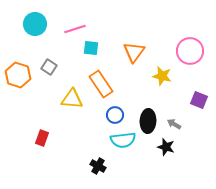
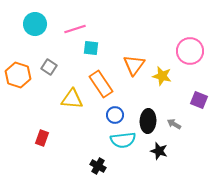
orange triangle: moved 13 px down
black star: moved 7 px left, 4 px down
